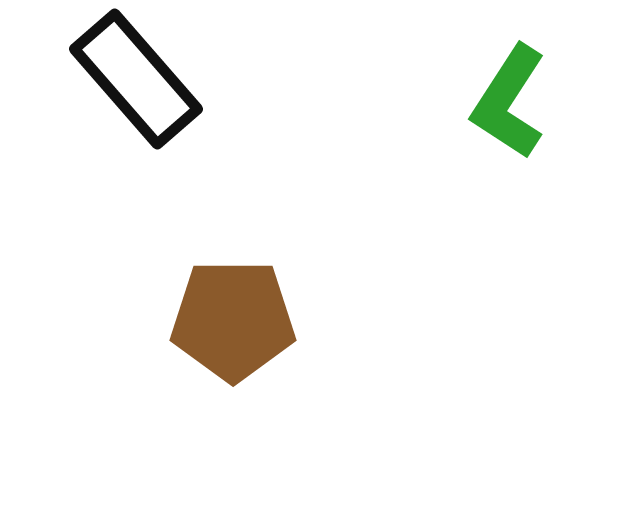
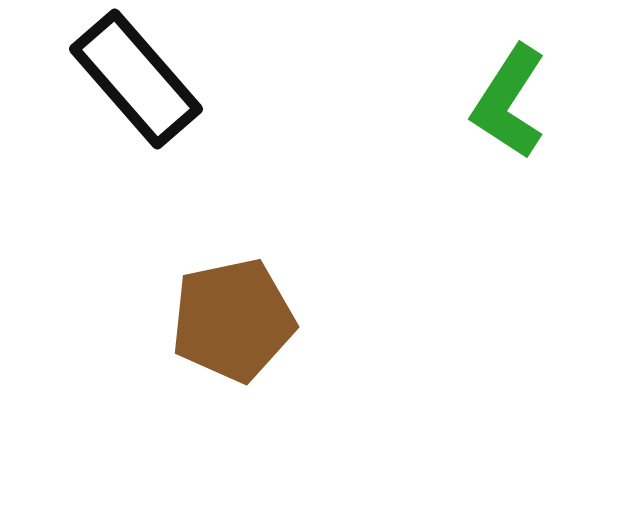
brown pentagon: rotated 12 degrees counterclockwise
